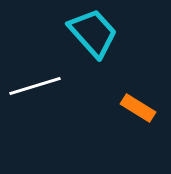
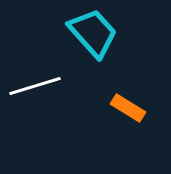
orange rectangle: moved 10 px left
